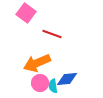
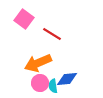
pink square: moved 2 px left, 6 px down
red line: rotated 12 degrees clockwise
orange arrow: moved 1 px right
